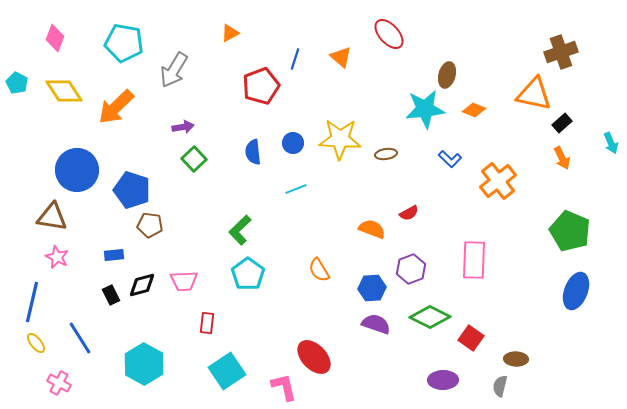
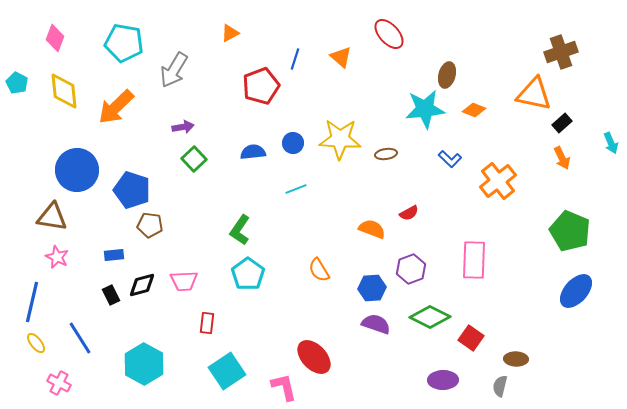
yellow diamond at (64, 91): rotated 27 degrees clockwise
blue semicircle at (253, 152): rotated 90 degrees clockwise
green L-shape at (240, 230): rotated 12 degrees counterclockwise
blue ellipse at (576, 291): rotated 21 degrees clockwise
